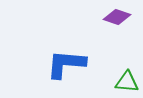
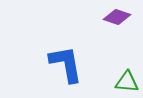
blue L-shape: rotated 75 degrees clockwise
